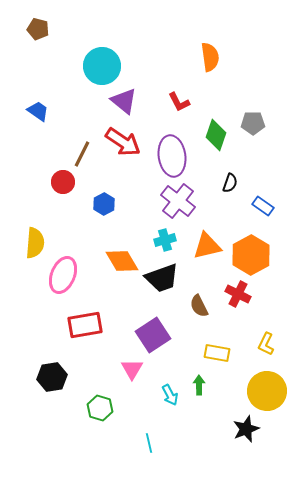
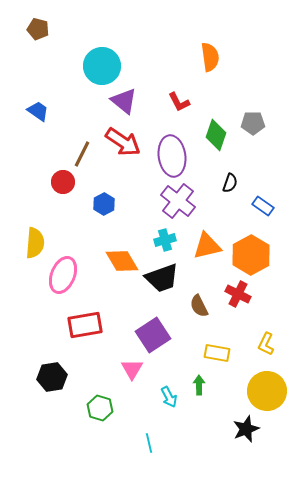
cyan arrow: moved 1 px left, 2 px down
